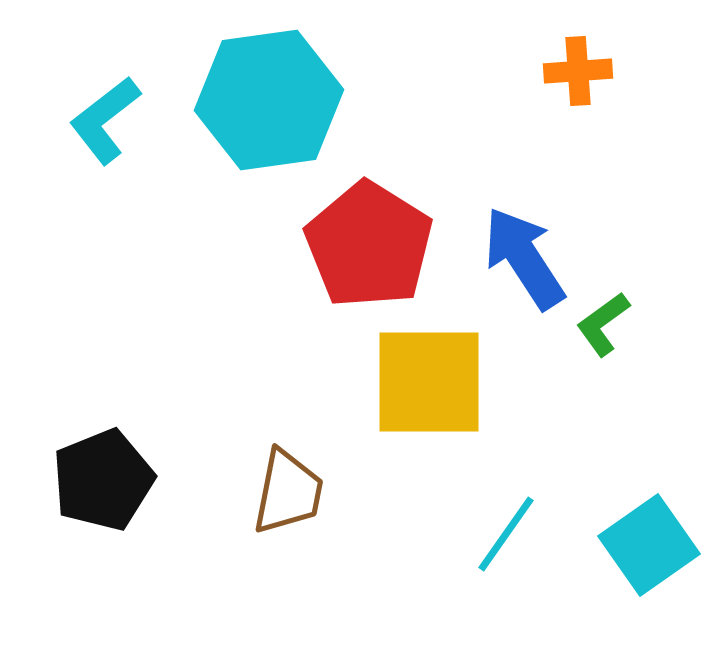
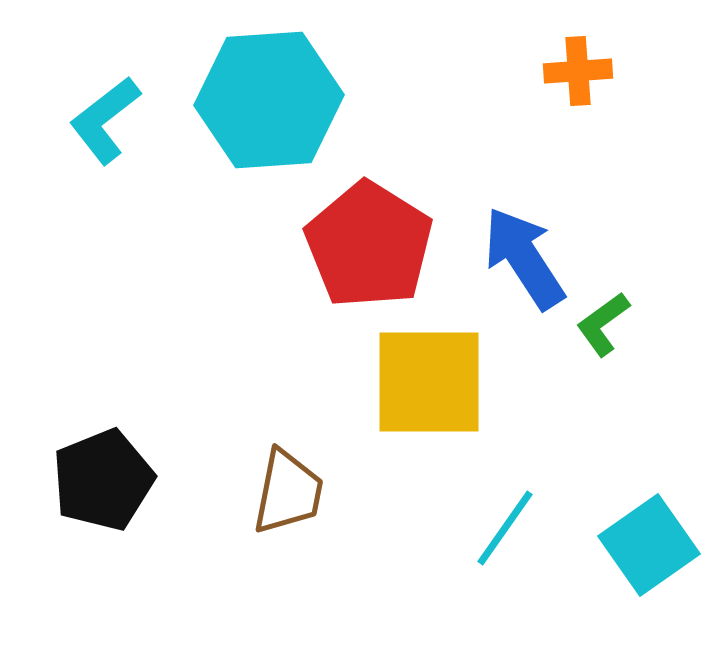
cyan hexagon: rotated 4 degrees clockwise
cyan line: moved 1 px left, 6 px up
